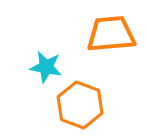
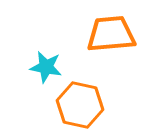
orange hexagon: rotated 9 degrees counterclockwise
